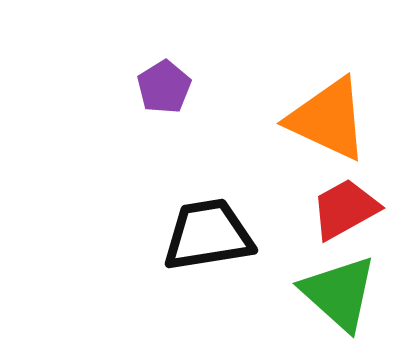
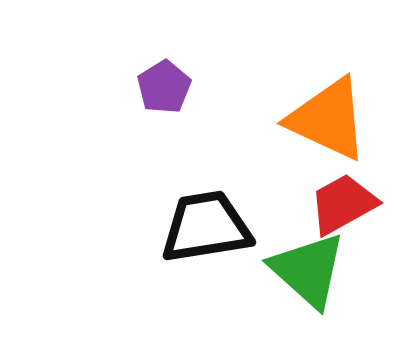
red trapezoid: moved 2 px left, 5 px up
black trapezoid: moved 2 px left, 8 px up
green triangle: moved 31 px left, 23 px up
